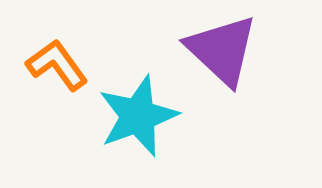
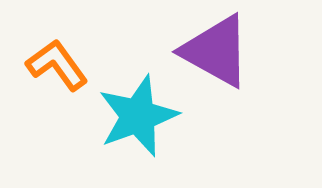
purple triangle: moved 6 px left, 1 px down; rotated 14 degrees counterclockwise
